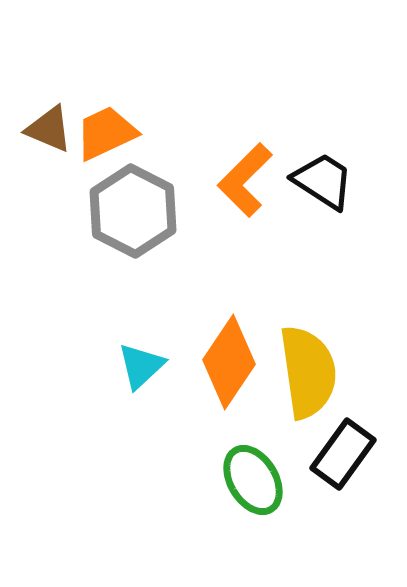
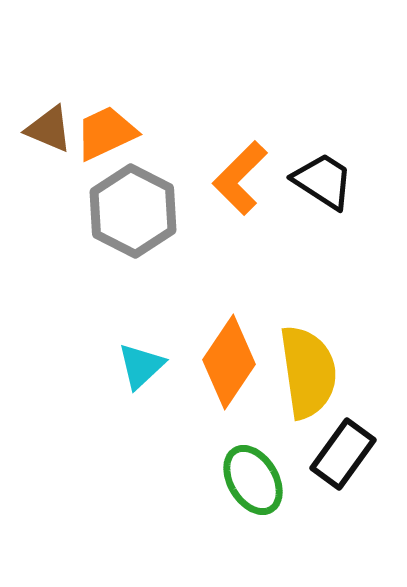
orange L-shape: moved 5 px left, 2 px up
